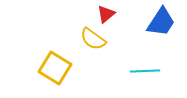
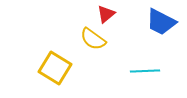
blue trapezoid: rotated 84 degrees clockwise
